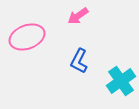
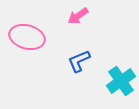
pink ellipse: rotated 36 degrees clockwise
blue L-shape: rotated 40 degrees clockwise
